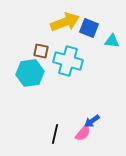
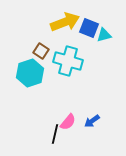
cyan triangle: moved 8 px left, 6 px up; rotated 21 degrees counterclockwise
brown square: rotated 21 degrees clockwise
cyan hexagon: rotated 12 degrees counterclockwise
pink semicircle: moved 15 px left, 11 px up
